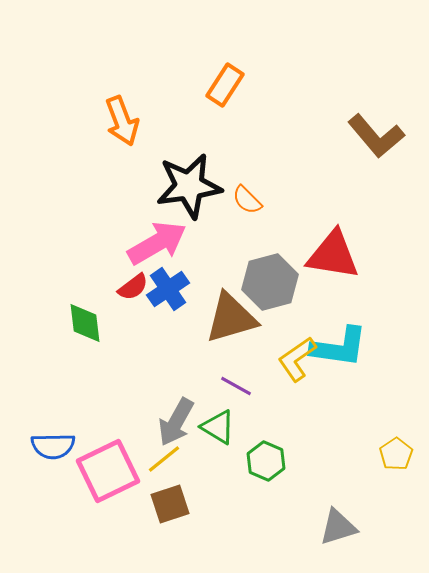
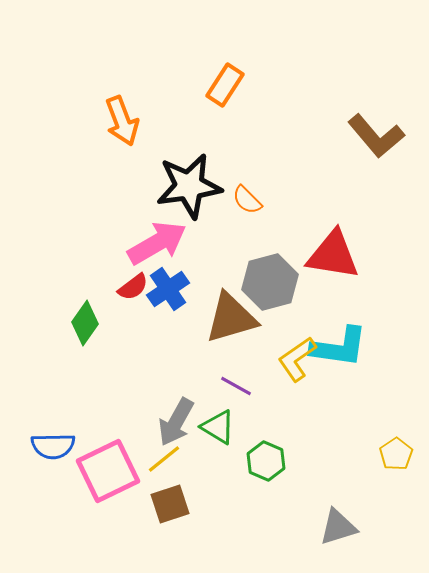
green diamond: rotated 42 degrees clockwise
